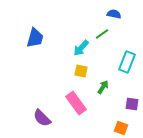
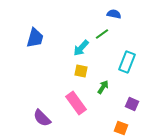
purple square: rotated 16 degrees clockwise
